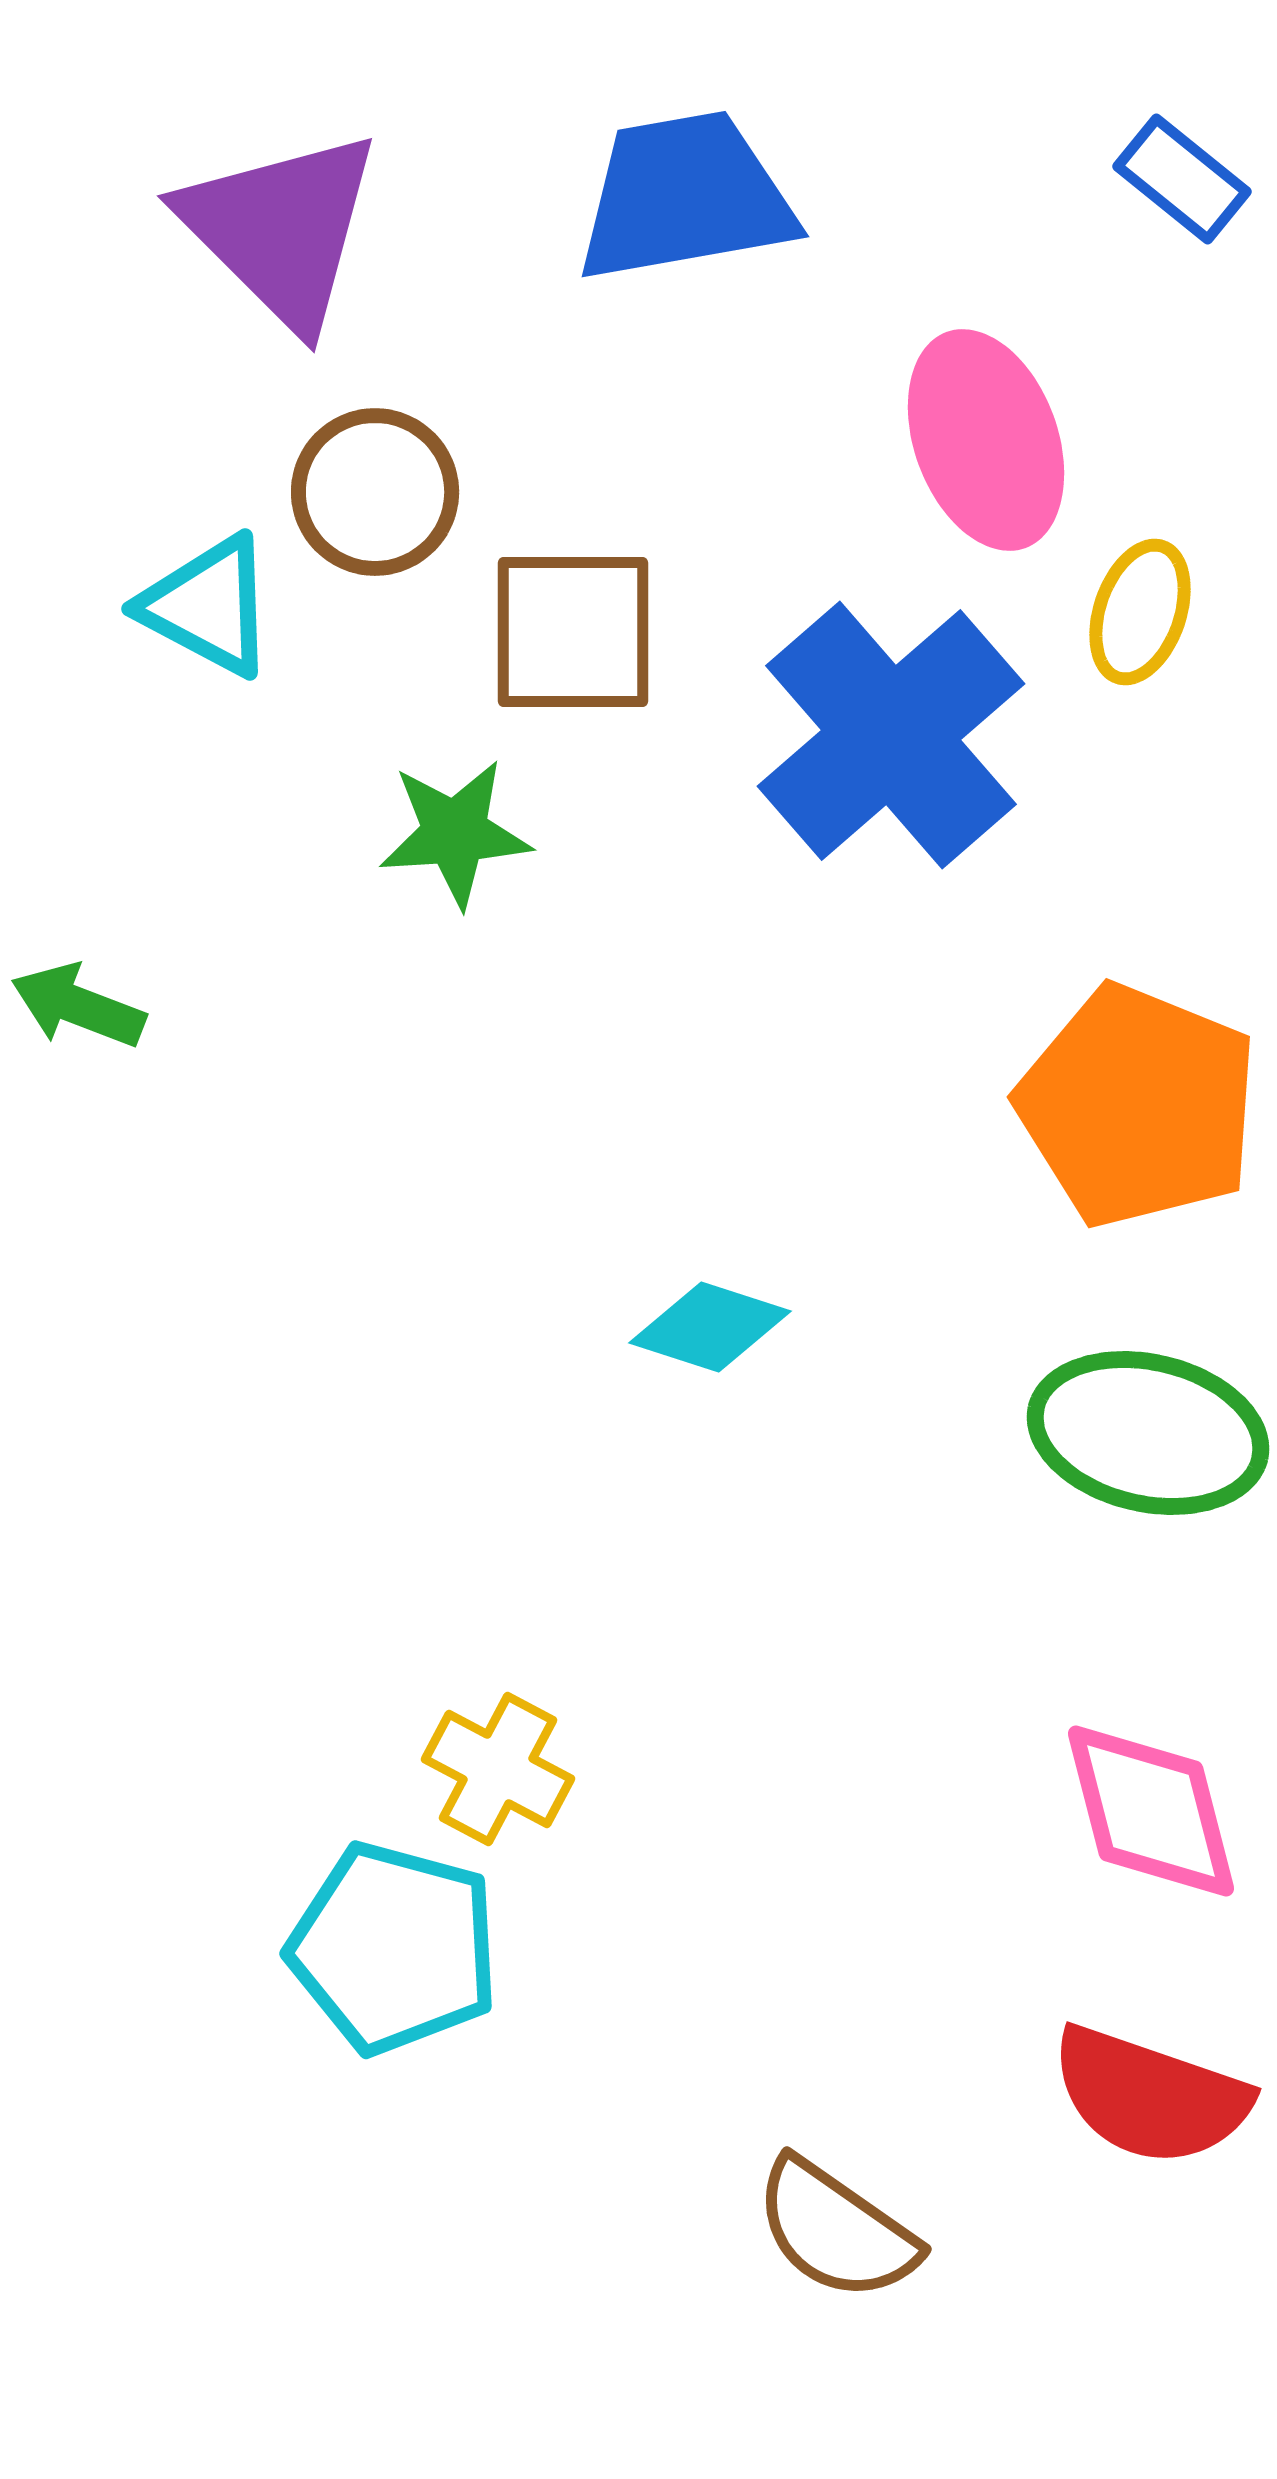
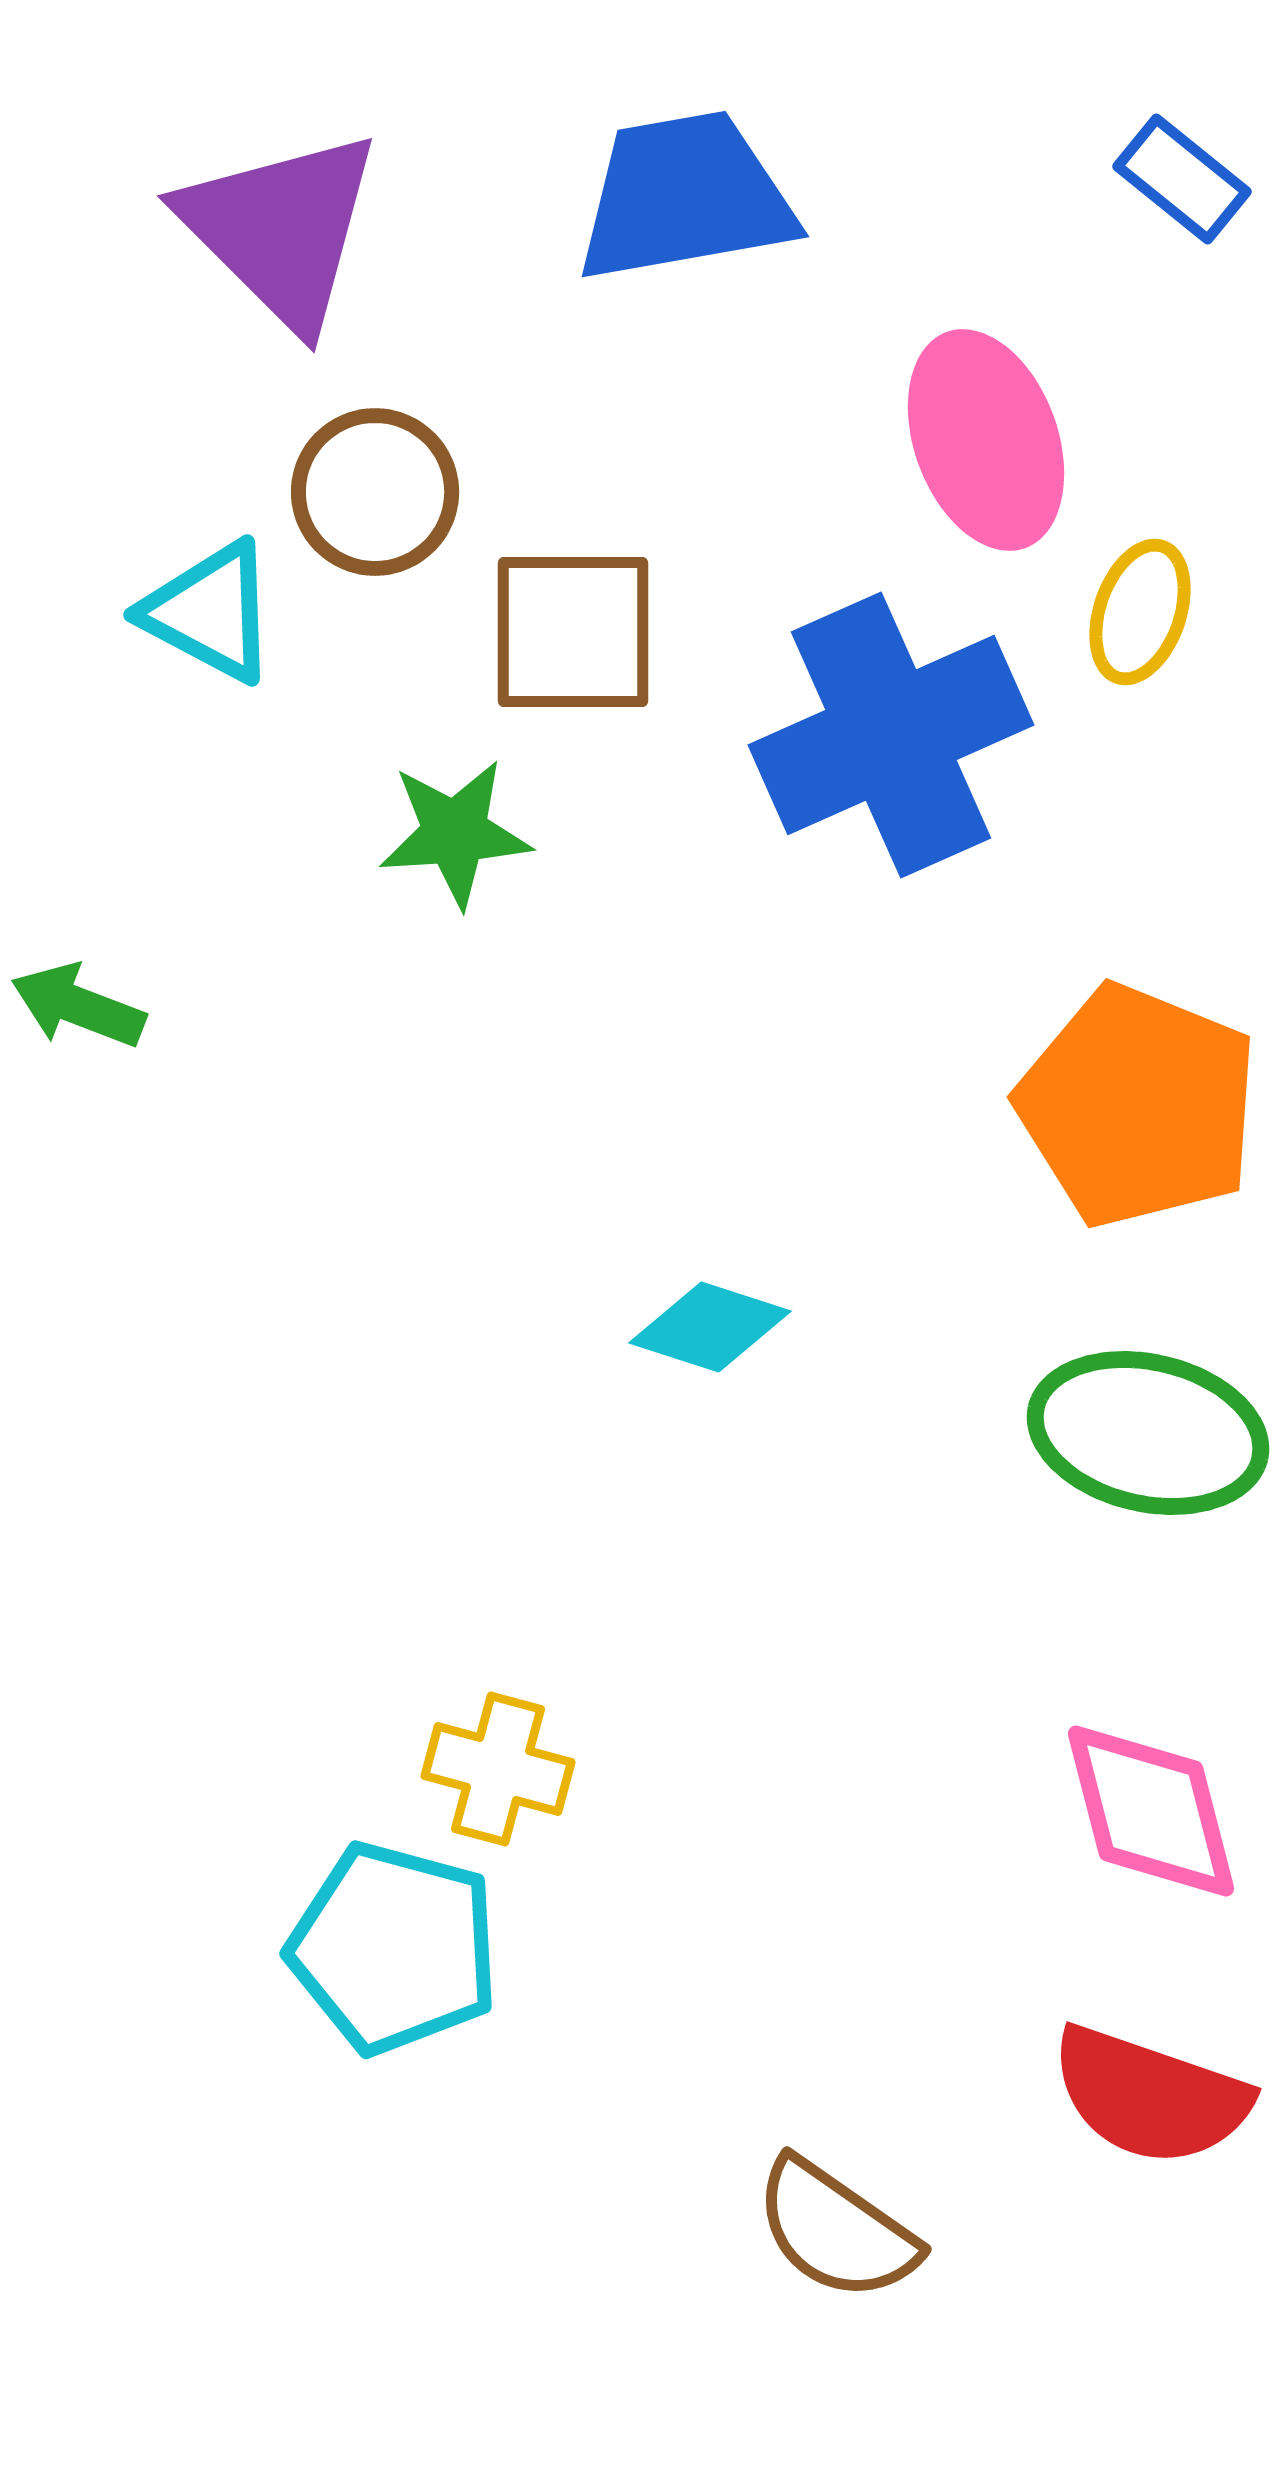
cyan triangle: moved 2 px right, 6 px down
blue cross: rotated 17 degrees clockwise
yellow cross: rotated 13 degrees counterclockwise
